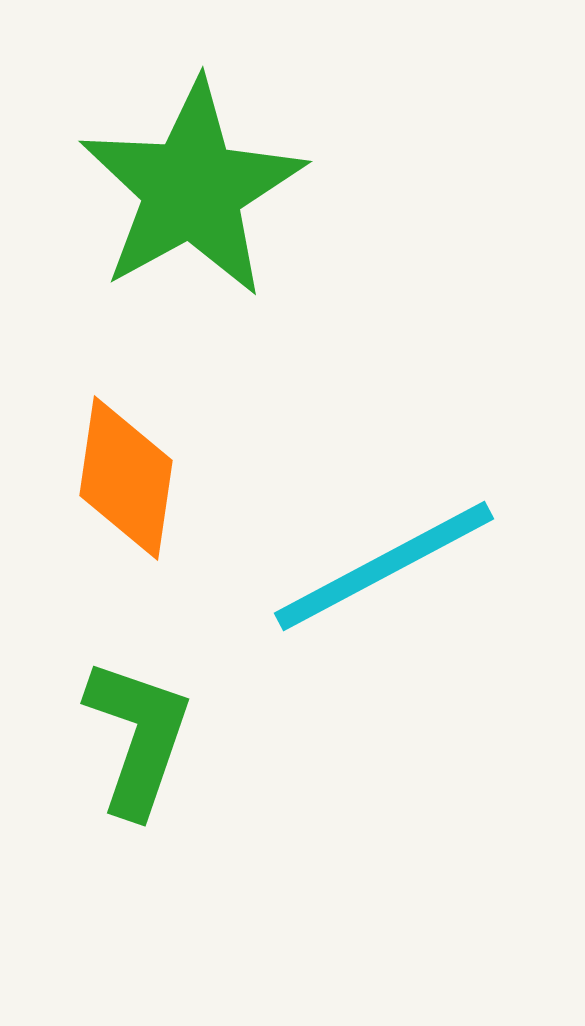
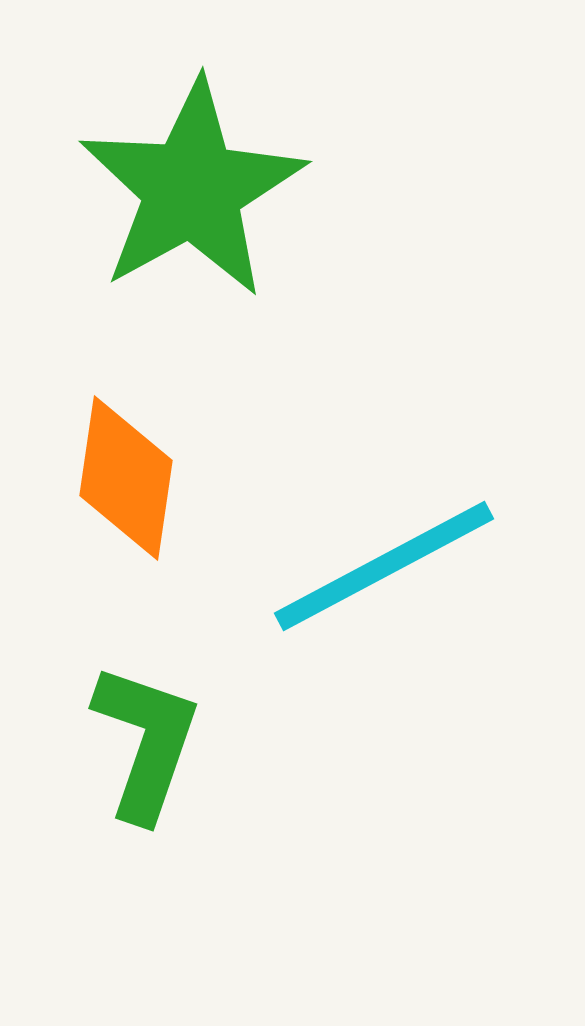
green L-shape: moved 8 px right, 5 px down
